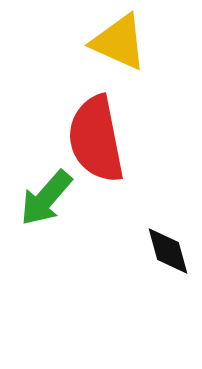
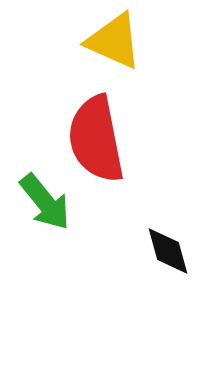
yellow triangle: moved 5 px left, 1 px up
green arrow: moved 1 px left, 4 px down; rotated 80 degrees counterclockwise
